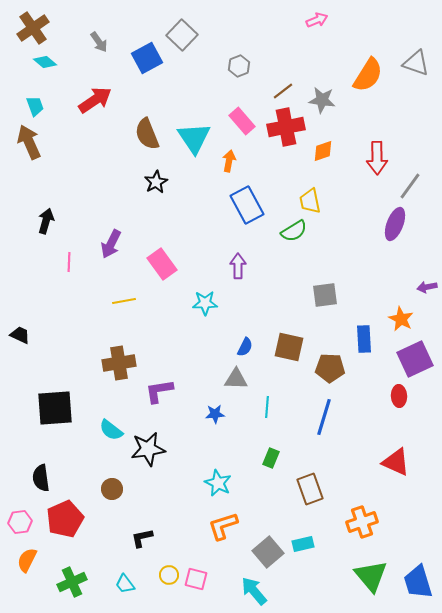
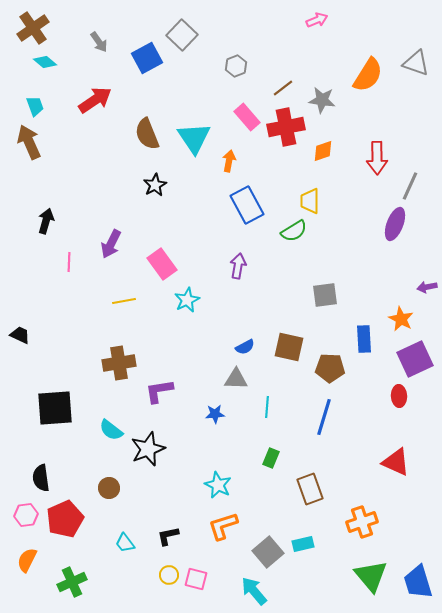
gray hexagon at (239, 66): moved 3 px left
brown line at (283, 91): moved 3 px up
pink rectangle at (242, 121): moved 5 px right, 4 px up
black star at (156, 182): moved 1 px left, 3 px down
gray line at (410, 186): rotated 12 degrees counterclockwise
yellow trapezoid at (310, 201): rotated 12 degrees clockwise
purple arrow at (238, 266): rotated 10 degrees clockwise
cyan star at (205, 303): moved 18 px left, 3 px up; rotated 25 degrees counterclockwise
blue semicircle at (245, 347): rotated 36 degrees clockwise
black star at (148, 449): rotated 12 degrees counterclockwise
cyan star at (218, 483): moved 2 px down
brown circle at (112, 489): moved 3 px left, 1 px up
pink hexagon at (20, 522): moved 6 px right, 7 px up
black L-shape at (142, 538): moved 26 px right, 2 px up
cyan trapezoid at (125, 584): moved 41 px up
